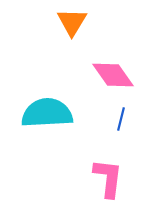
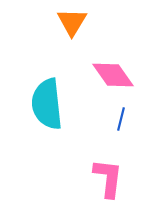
cyan semicircle: moved 9 px up; rotated 93 degrees counterclockwise
